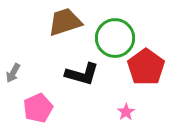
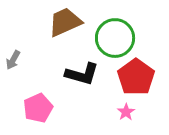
brown trapezoid: rotated 6 degrees counterclockwise
red pentagon: moved 10 px left, 10 px down
gray arrow: moved 13 px up
